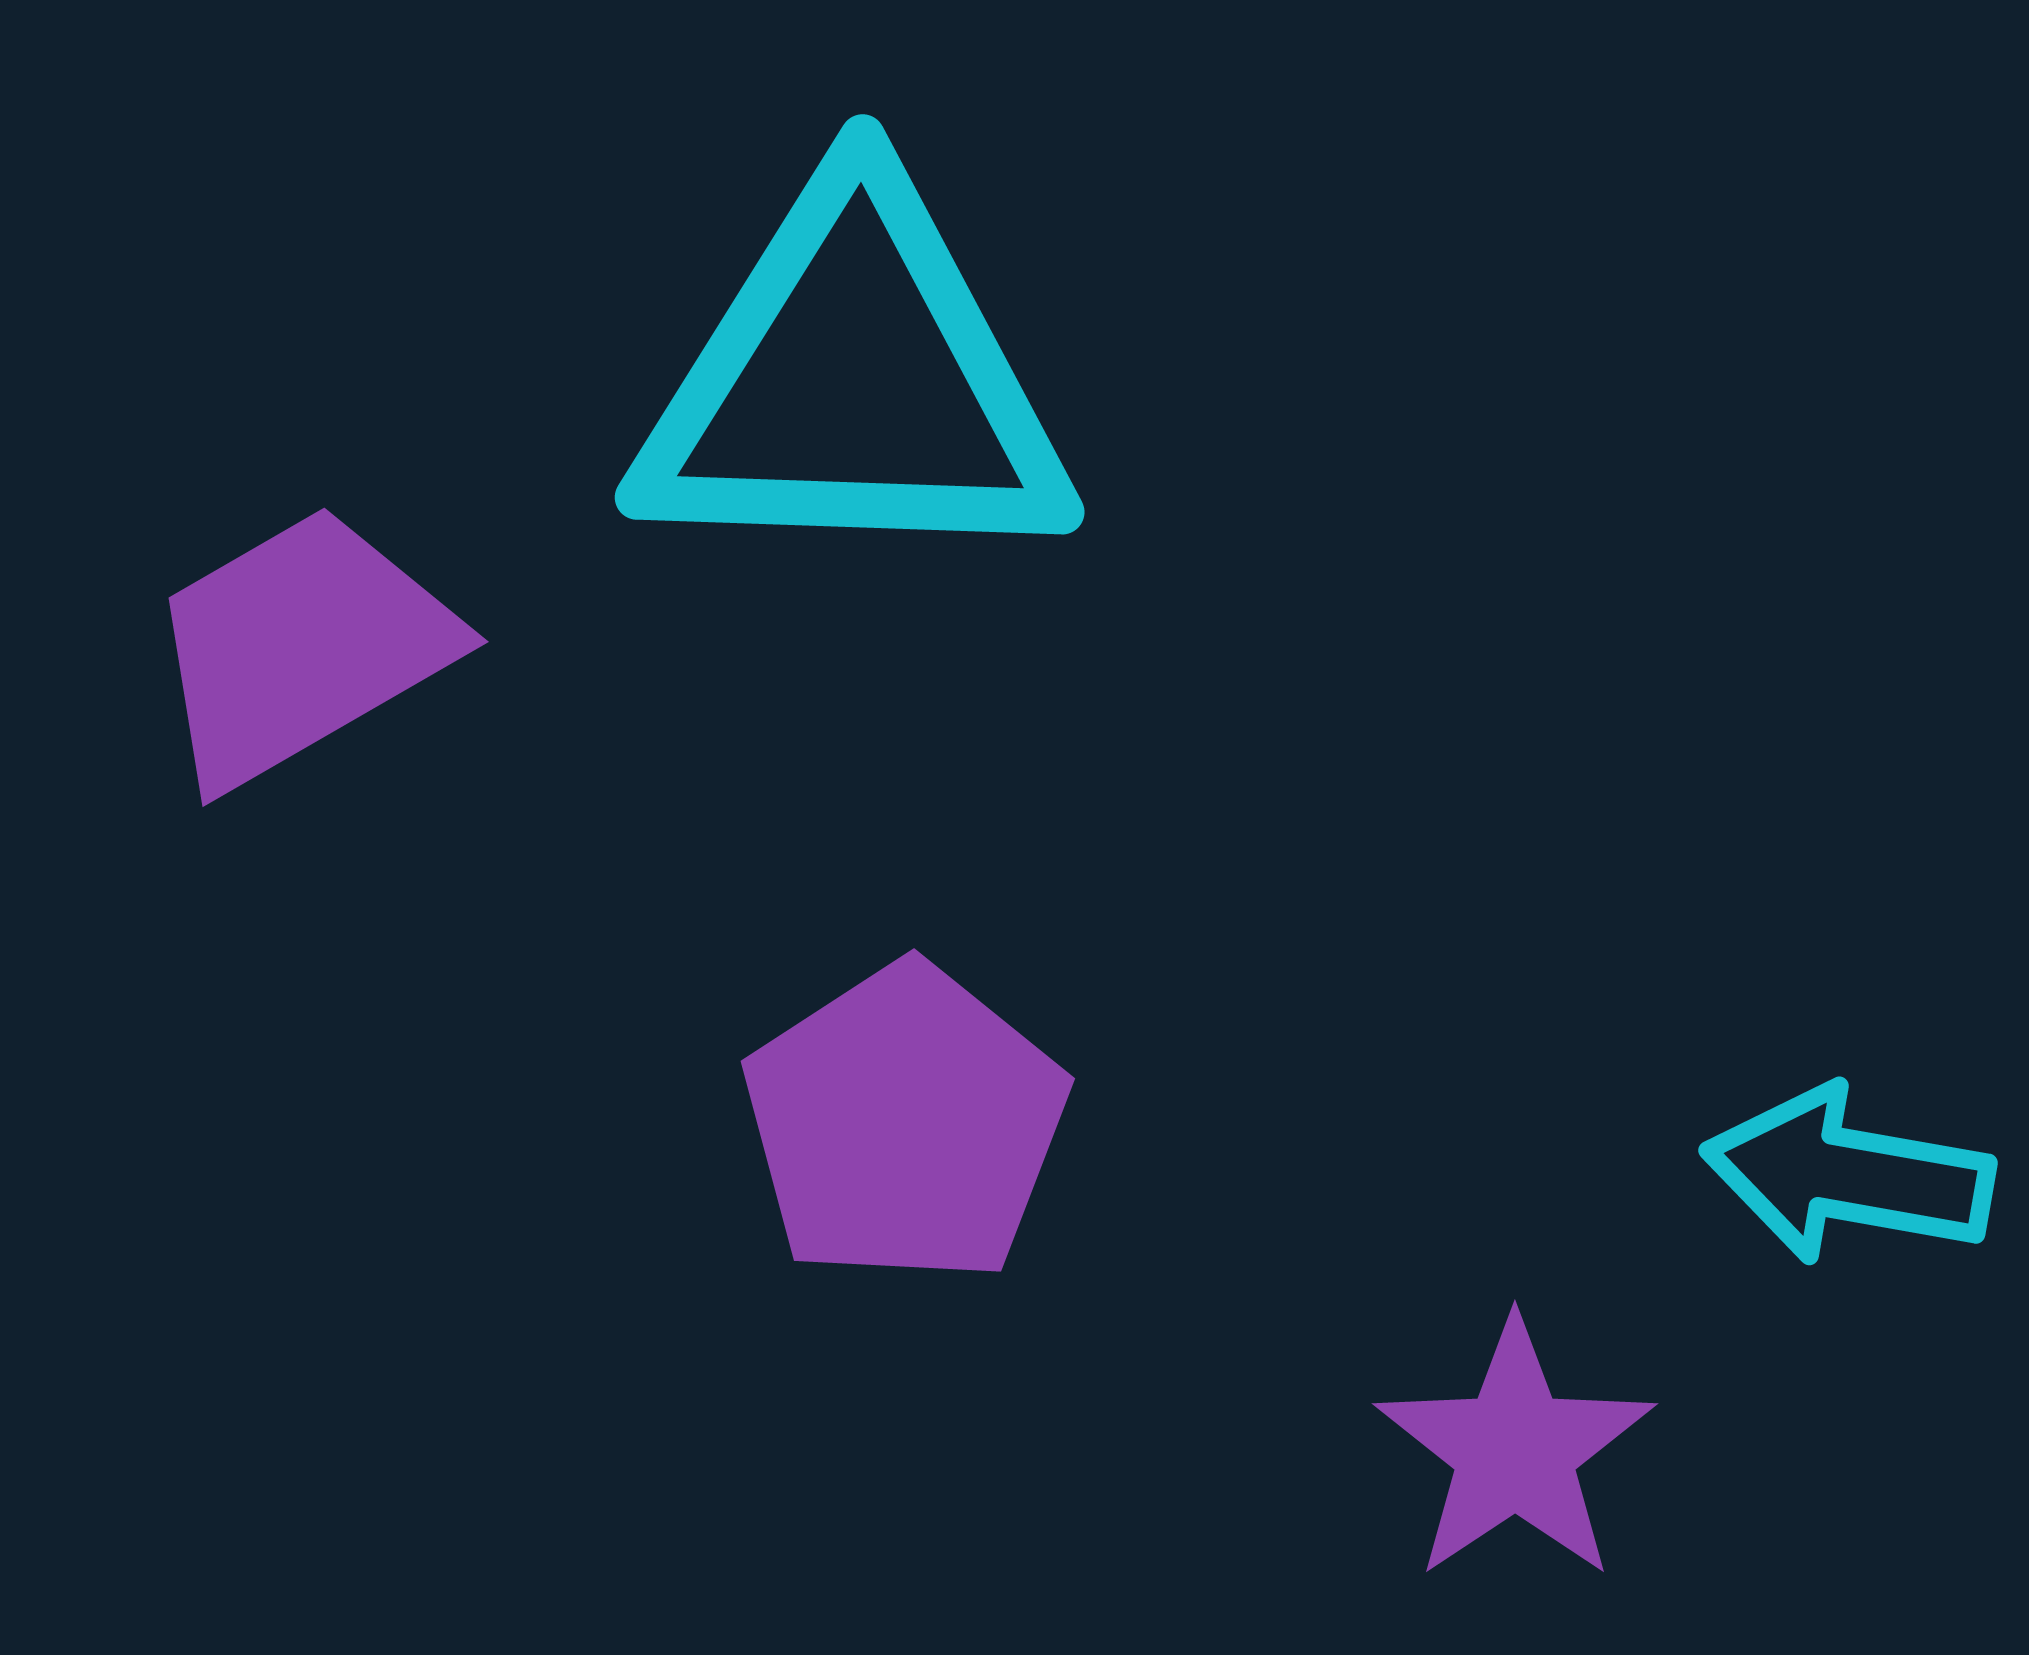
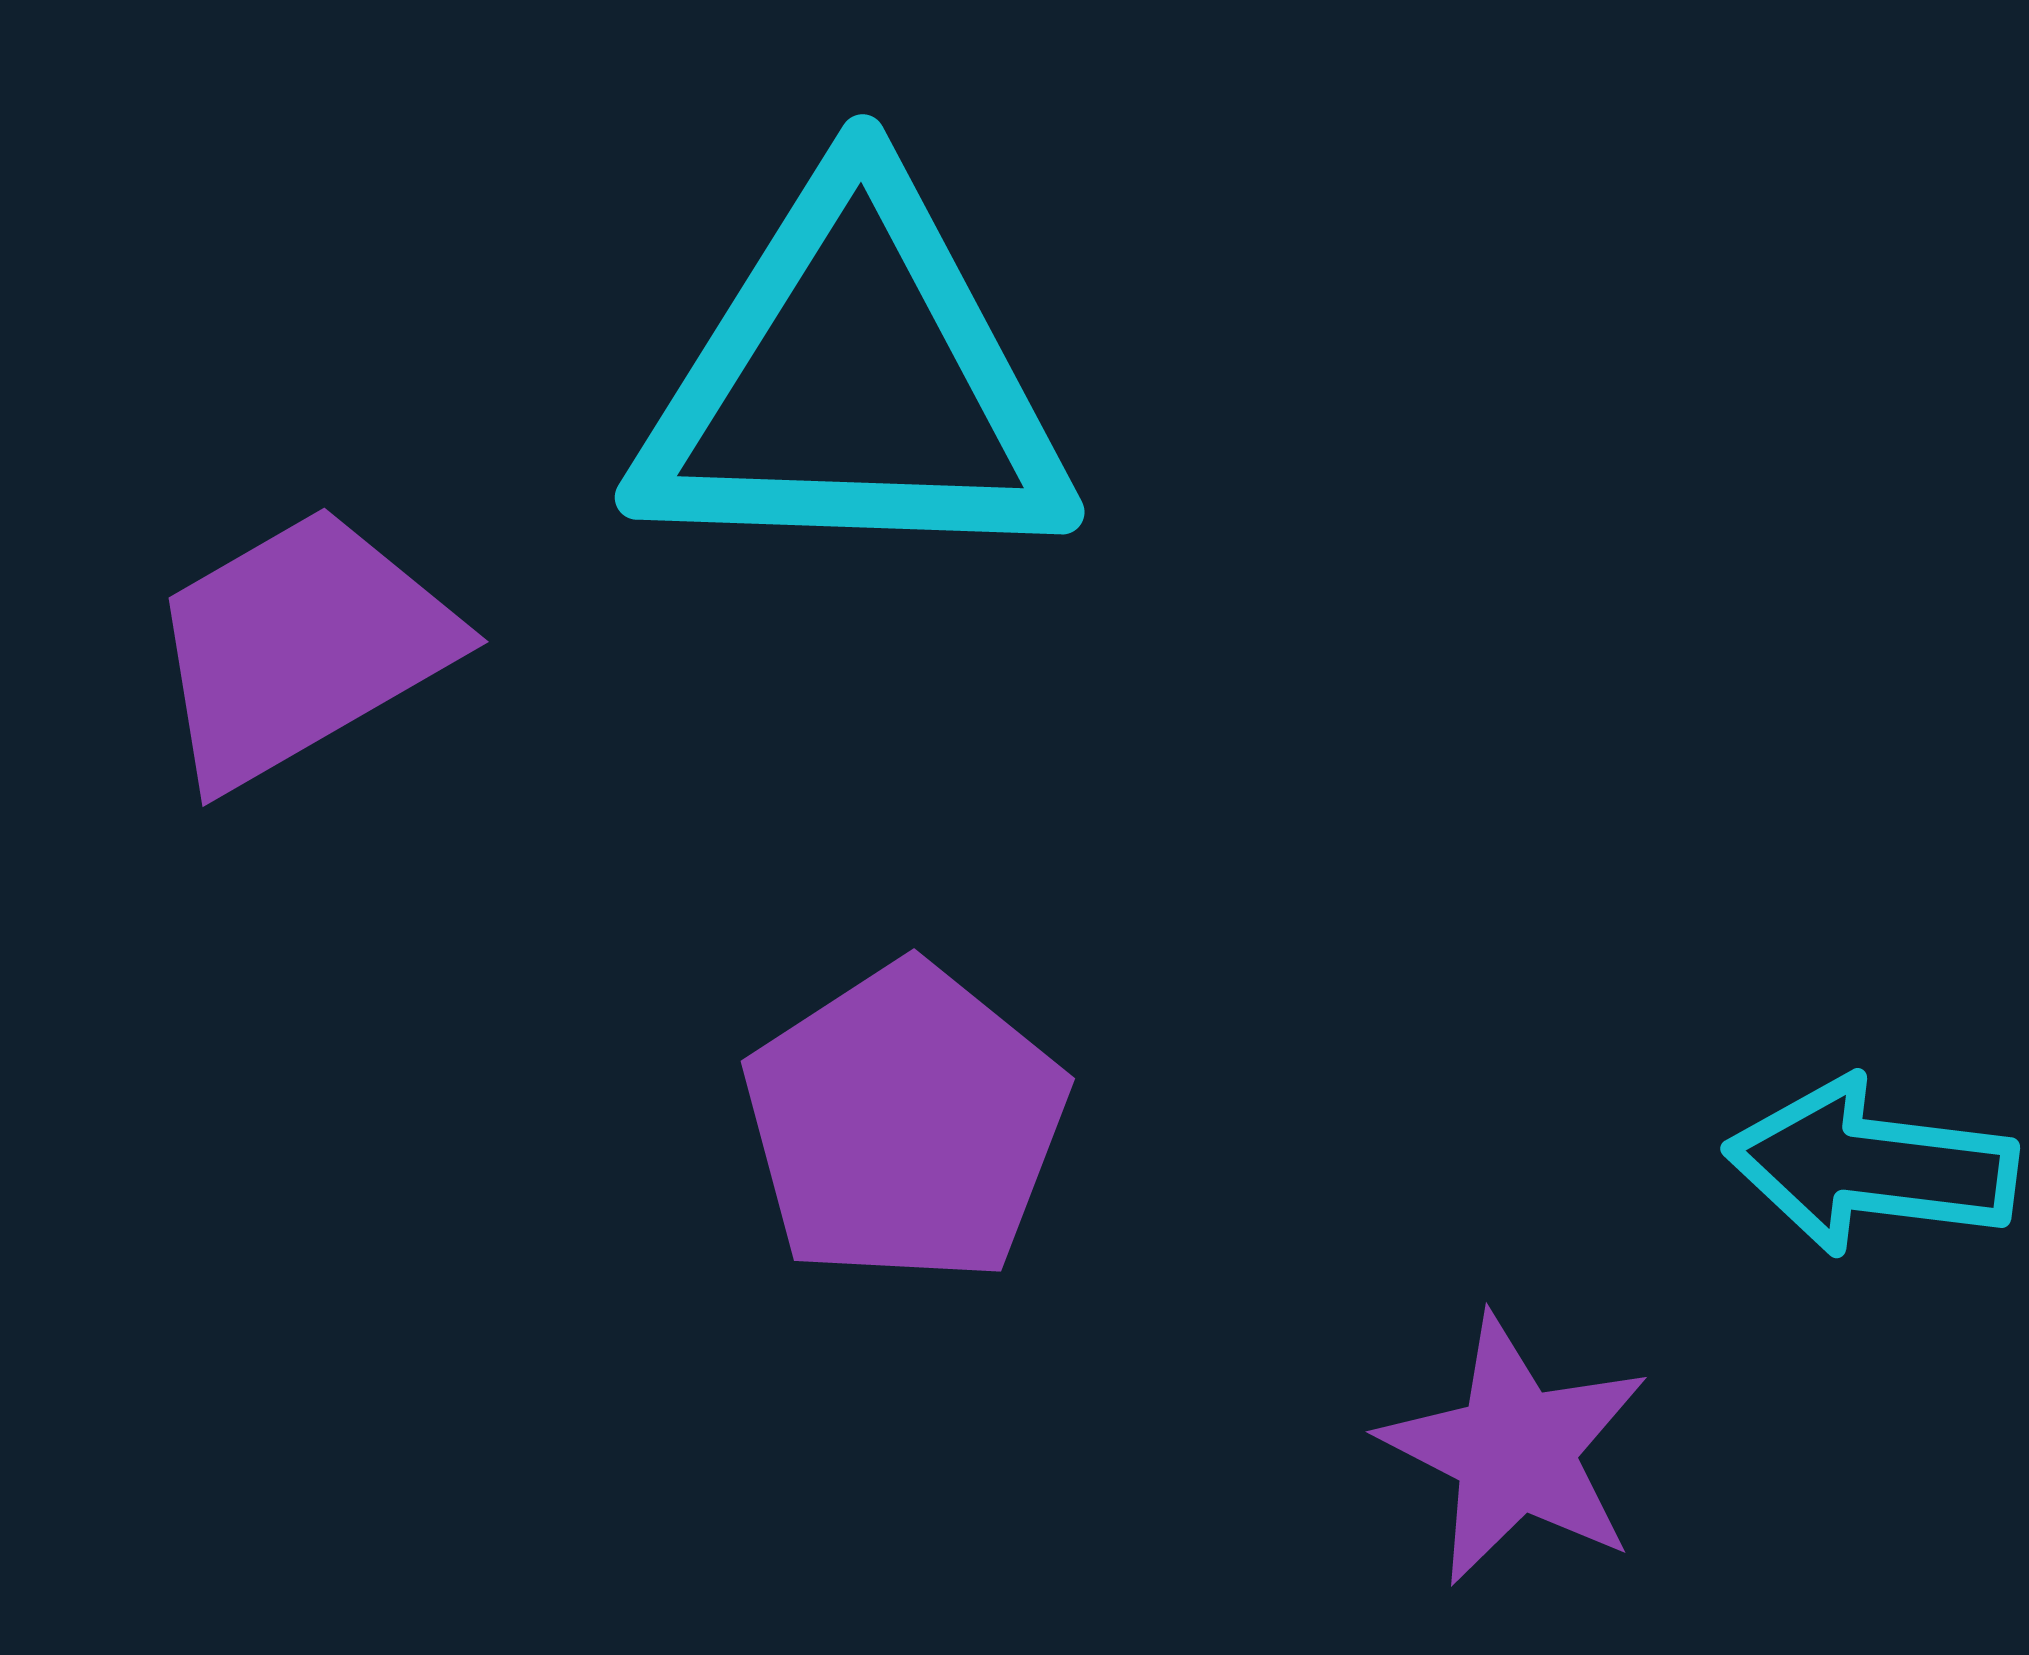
cyan arrow: moved 23 px right, 9 px up; rotated 3 degrees counterclockwise
purple star: rotated 11 degrees counterclockwise
